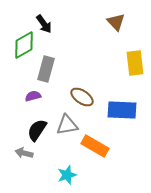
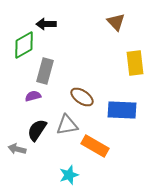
black arrow: moved 2 px right; rotated 126 degrees clockwise
gray rectangle: moved 1 px left, 2 px down
gray arrow: moved 7 px left, 4 px up
cyan star: moved 2 px right
